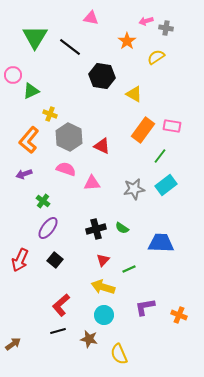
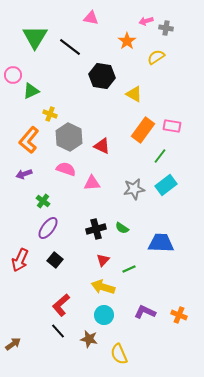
purple L-shape at (145, 307): moved 5 px down; rotated 35 degrees clockwise
black line at (58, 331): rotated 63 degrees clockwise
